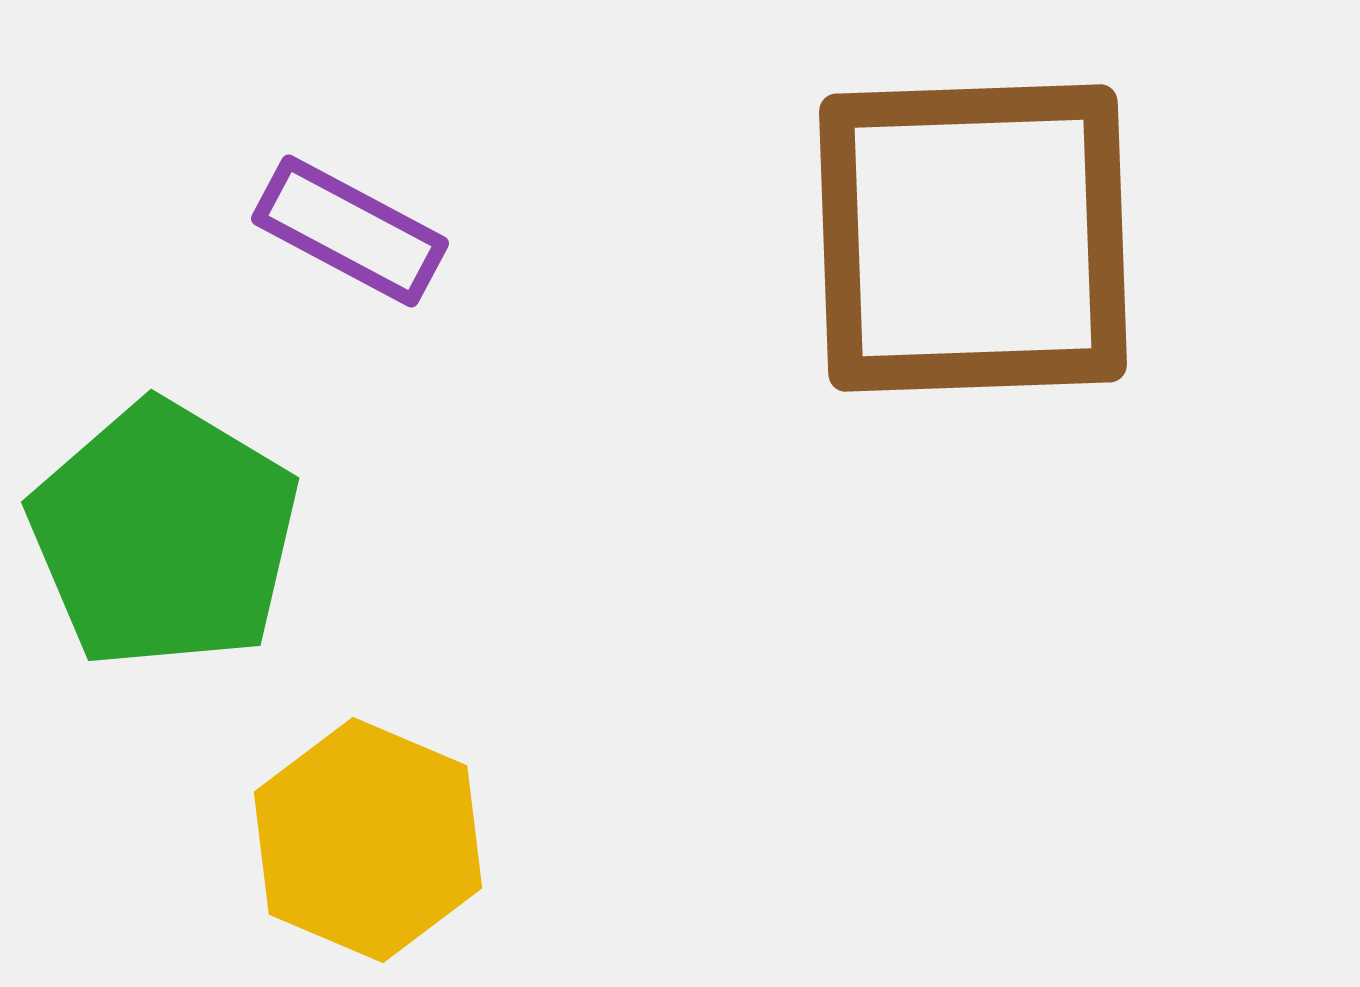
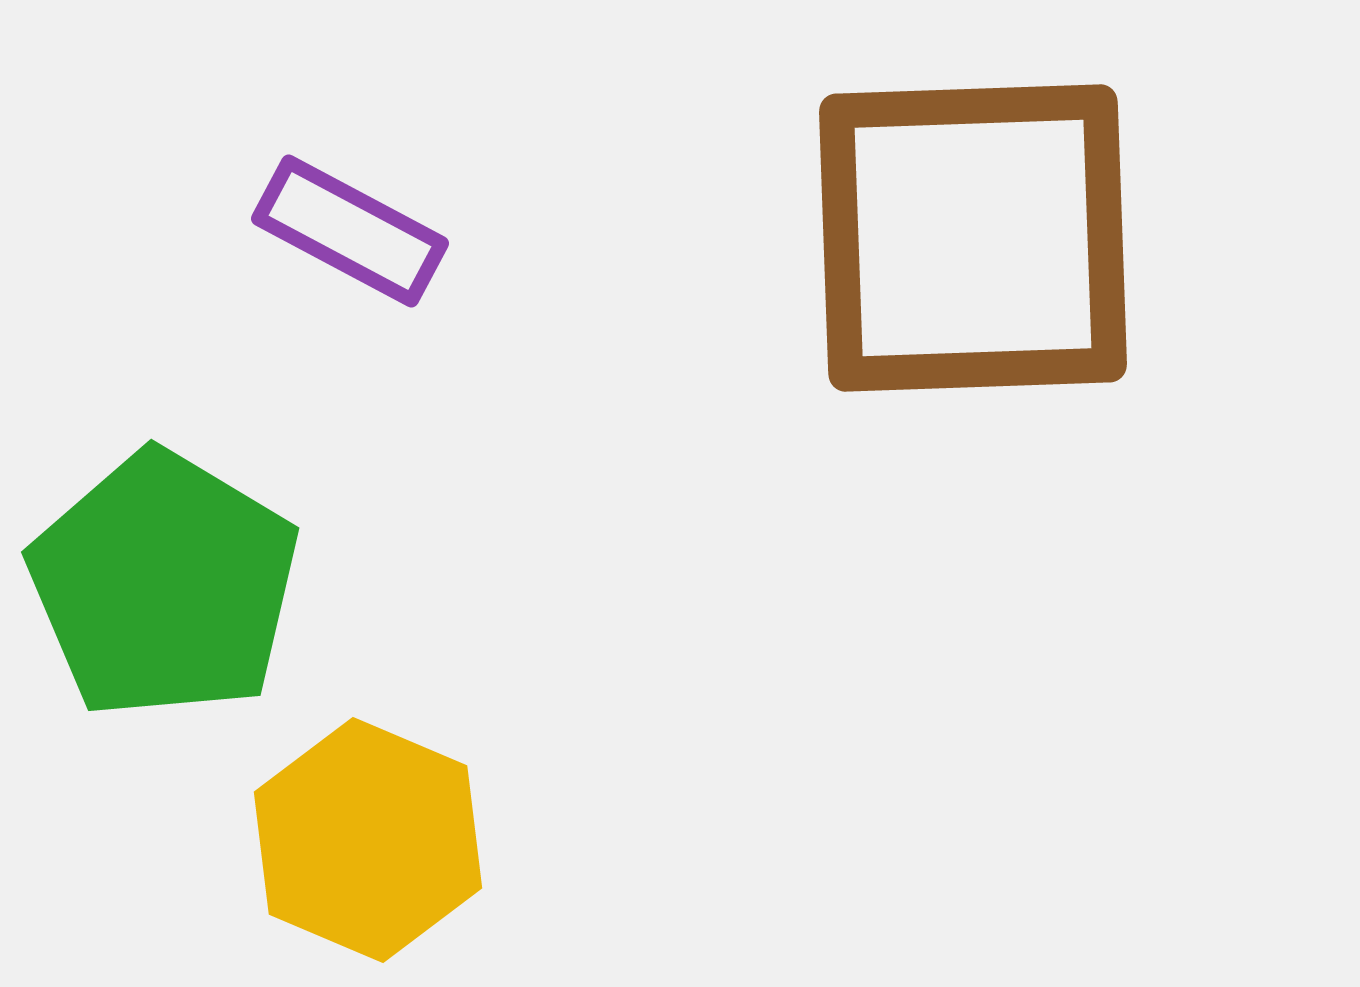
green pentagon: moved 50 px down
